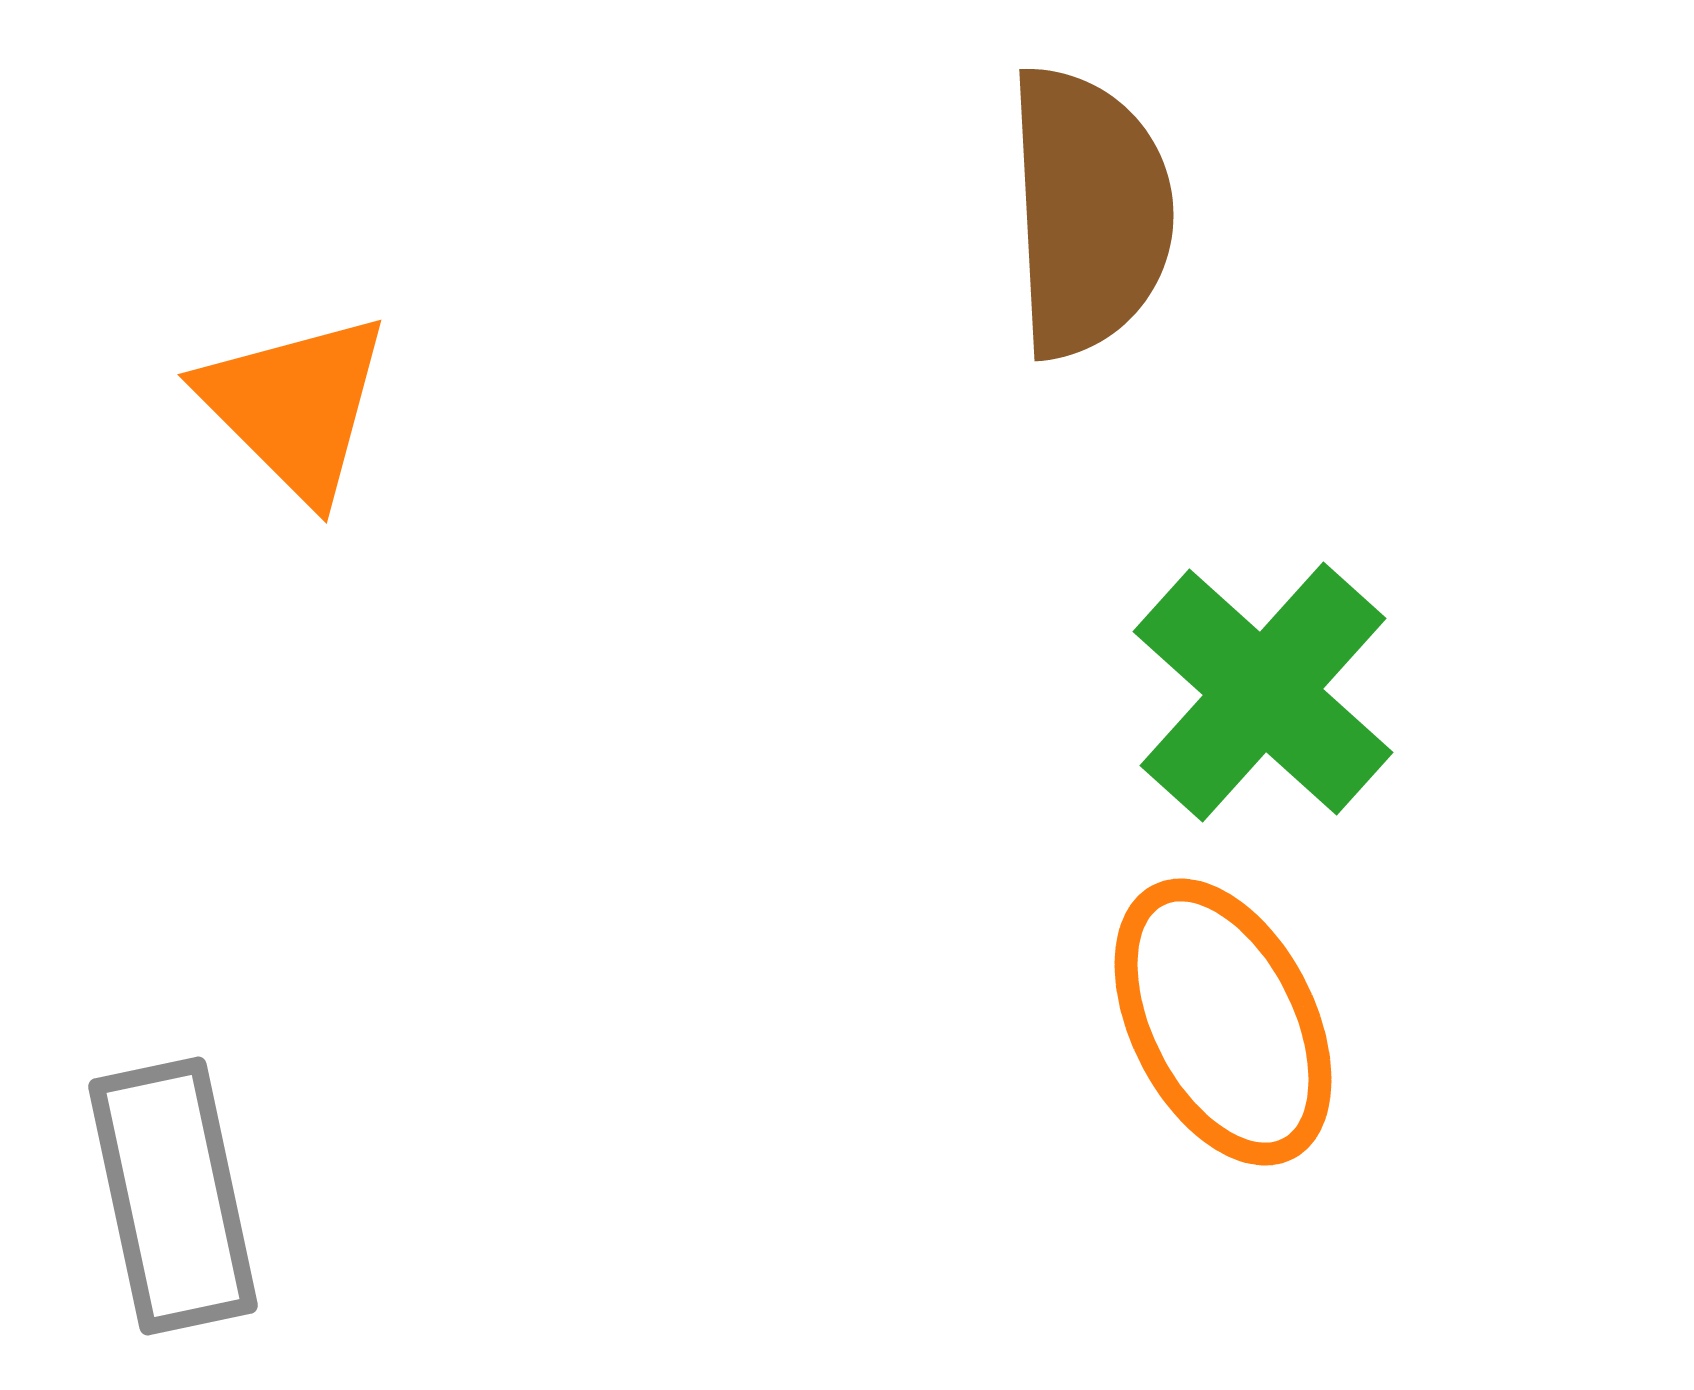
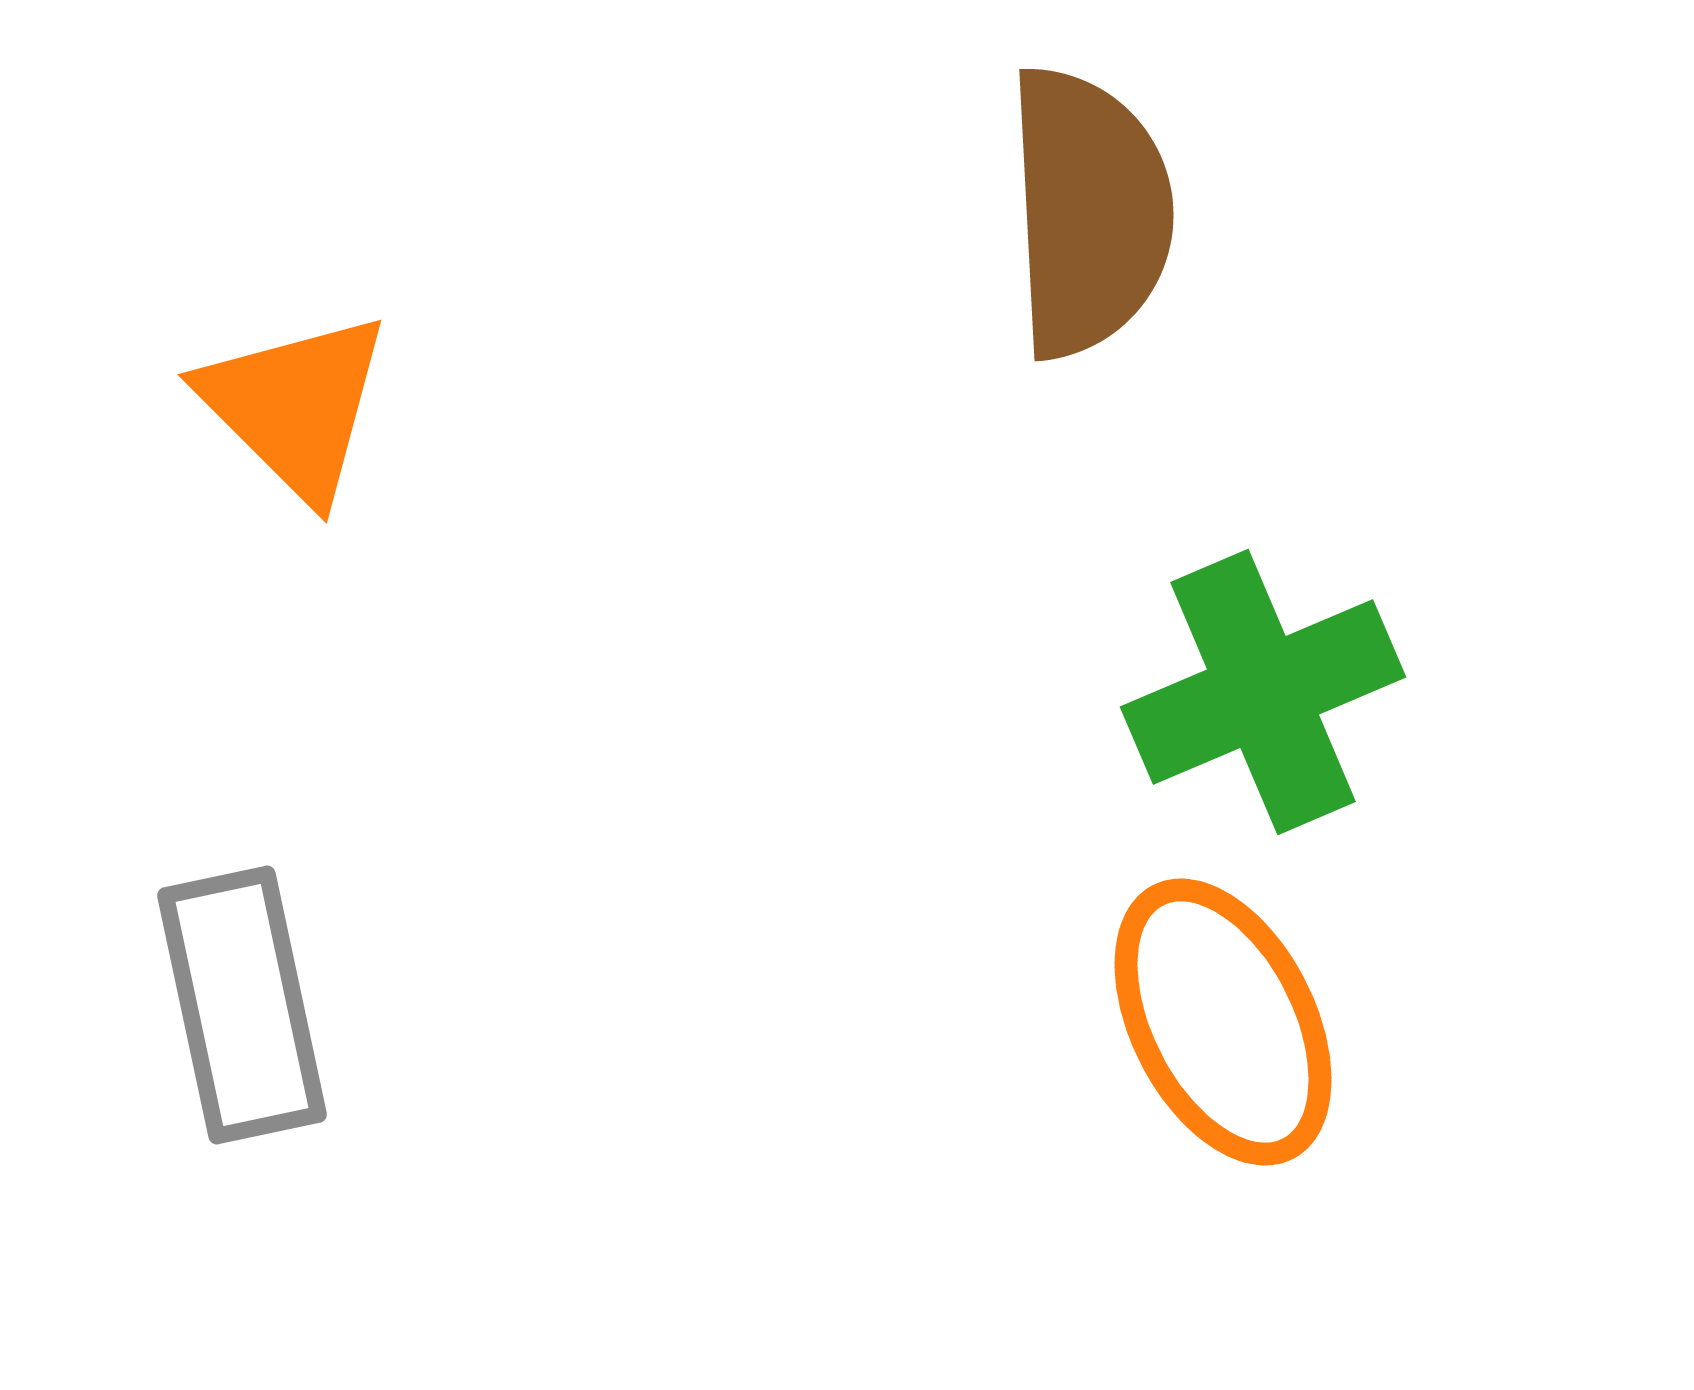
green cross: rotated 25 degrees clockwise
gray rectangle: moved 69 px right, 191 px up
